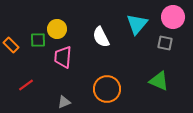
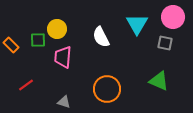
cyan triangle: rotated 10 degrees counterclockwise
gray triangle: rotated 40 degrees clockwise
